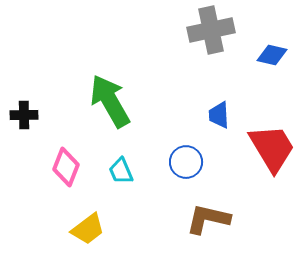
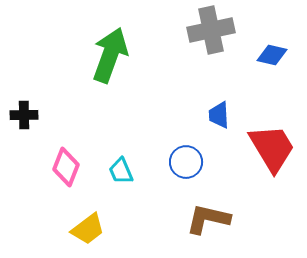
green arrow: moved 46 px up; rotated 50 degrees clockwise
